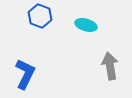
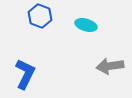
gray arrow: rotated 88 degrees counterclockwise
